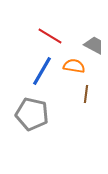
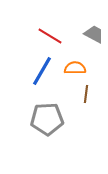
gray trapezoid: moved 11 px up
orange semicircle: moved 1 px right, 2 px down; rotated 10 degrees counterclockwise
gray pentagon: moved 15 px right, 5 px down; rotated 16 degrees counterclockwise
